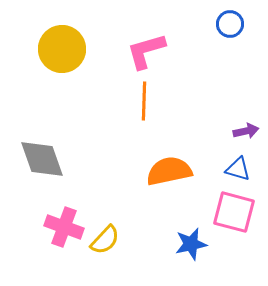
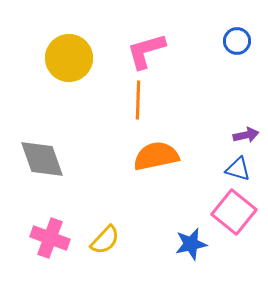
blue circle: moved 7 px right, 17 px down
yellow circle: moved 7 px right, 9 px down
orange line: moved 6 px left, 1 px up
purple arrow: moved 4 px down
orange semicircle: moved 13 px left, 15 px up
pink square: rotated 24 degrees clockwise
pink cross: moved 14 px left, 11 px down
